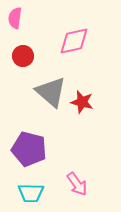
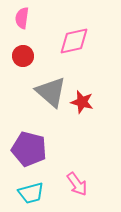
pink semicircle: moved 7 px right
cyan trapezoid: rotated 16 degrees counterclockwise
